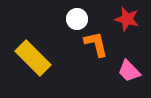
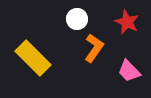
red star: moved 3 px down; rotated 10 degrees clockwise
orange L-shape: moved 2 px left, 4 px down; rotated 48 degrees clockwise
